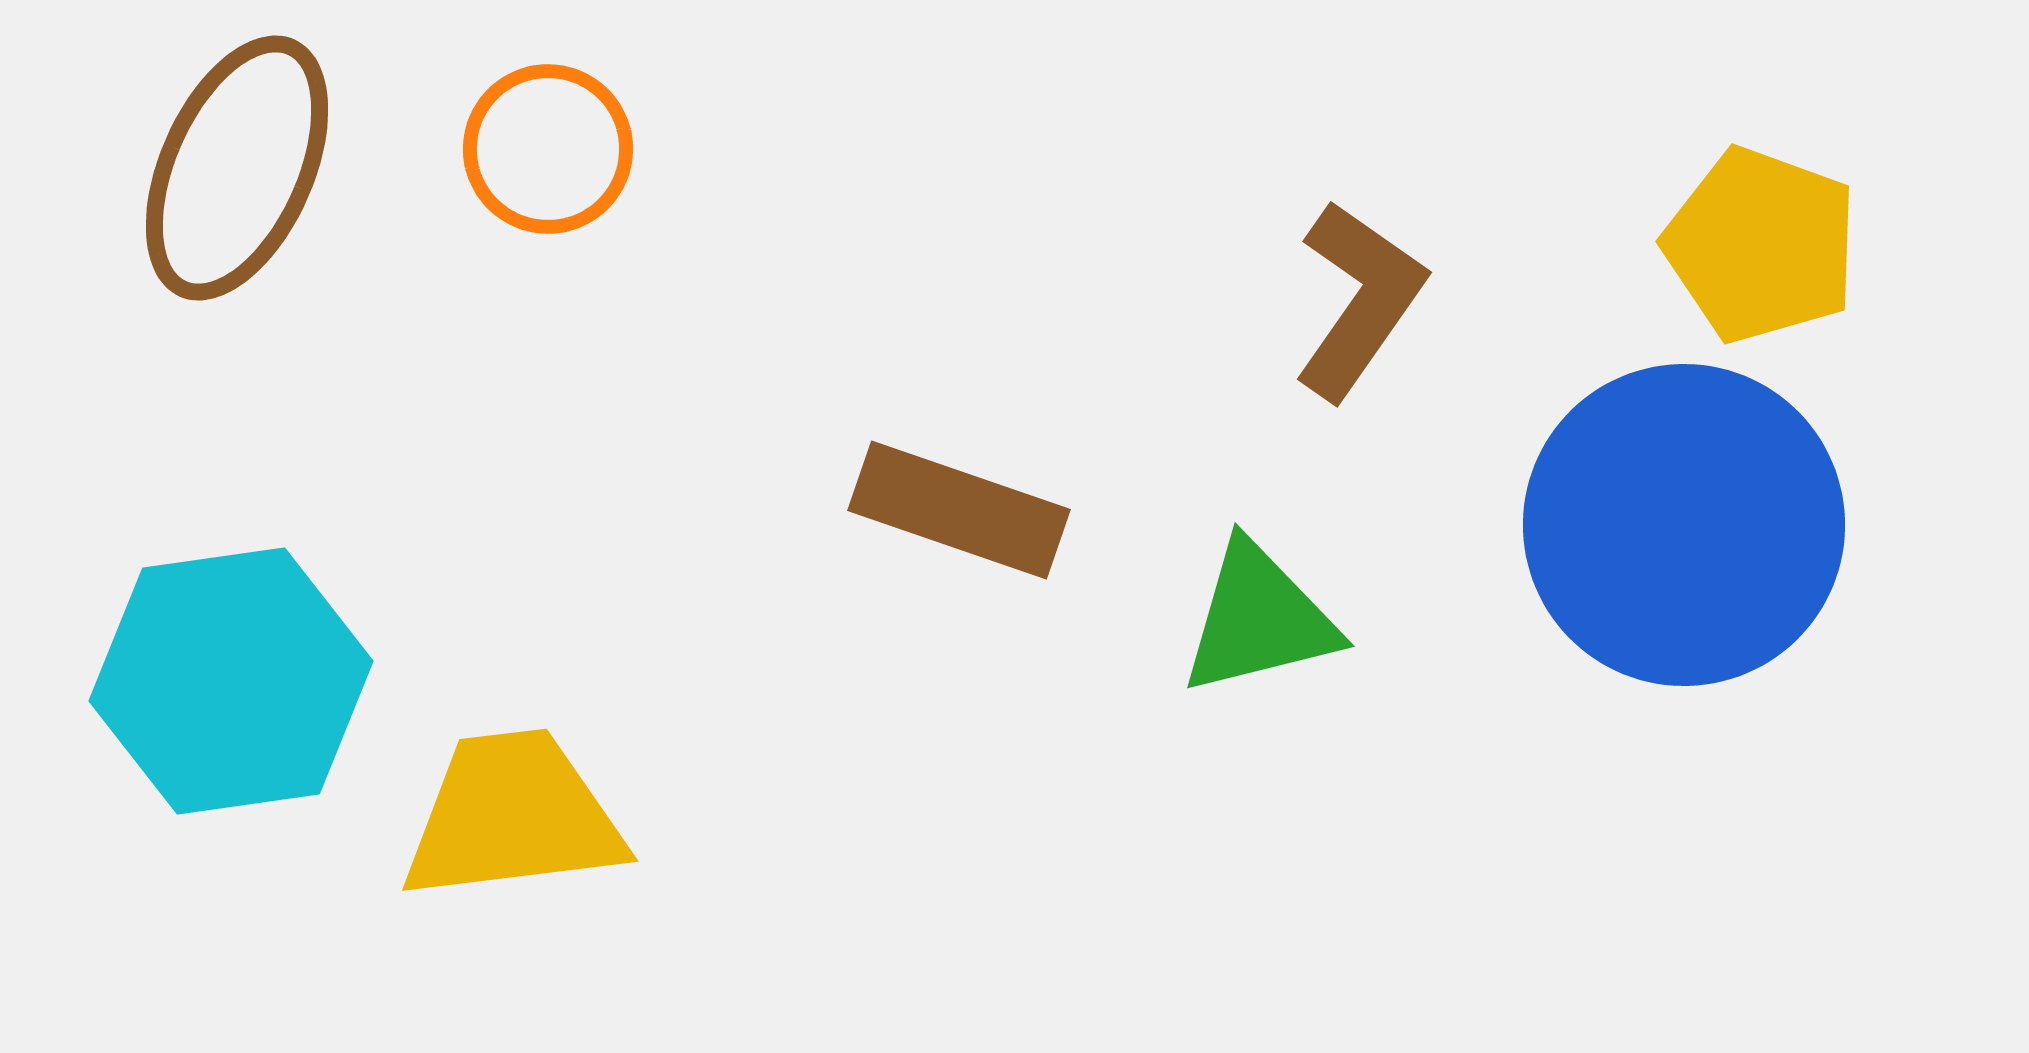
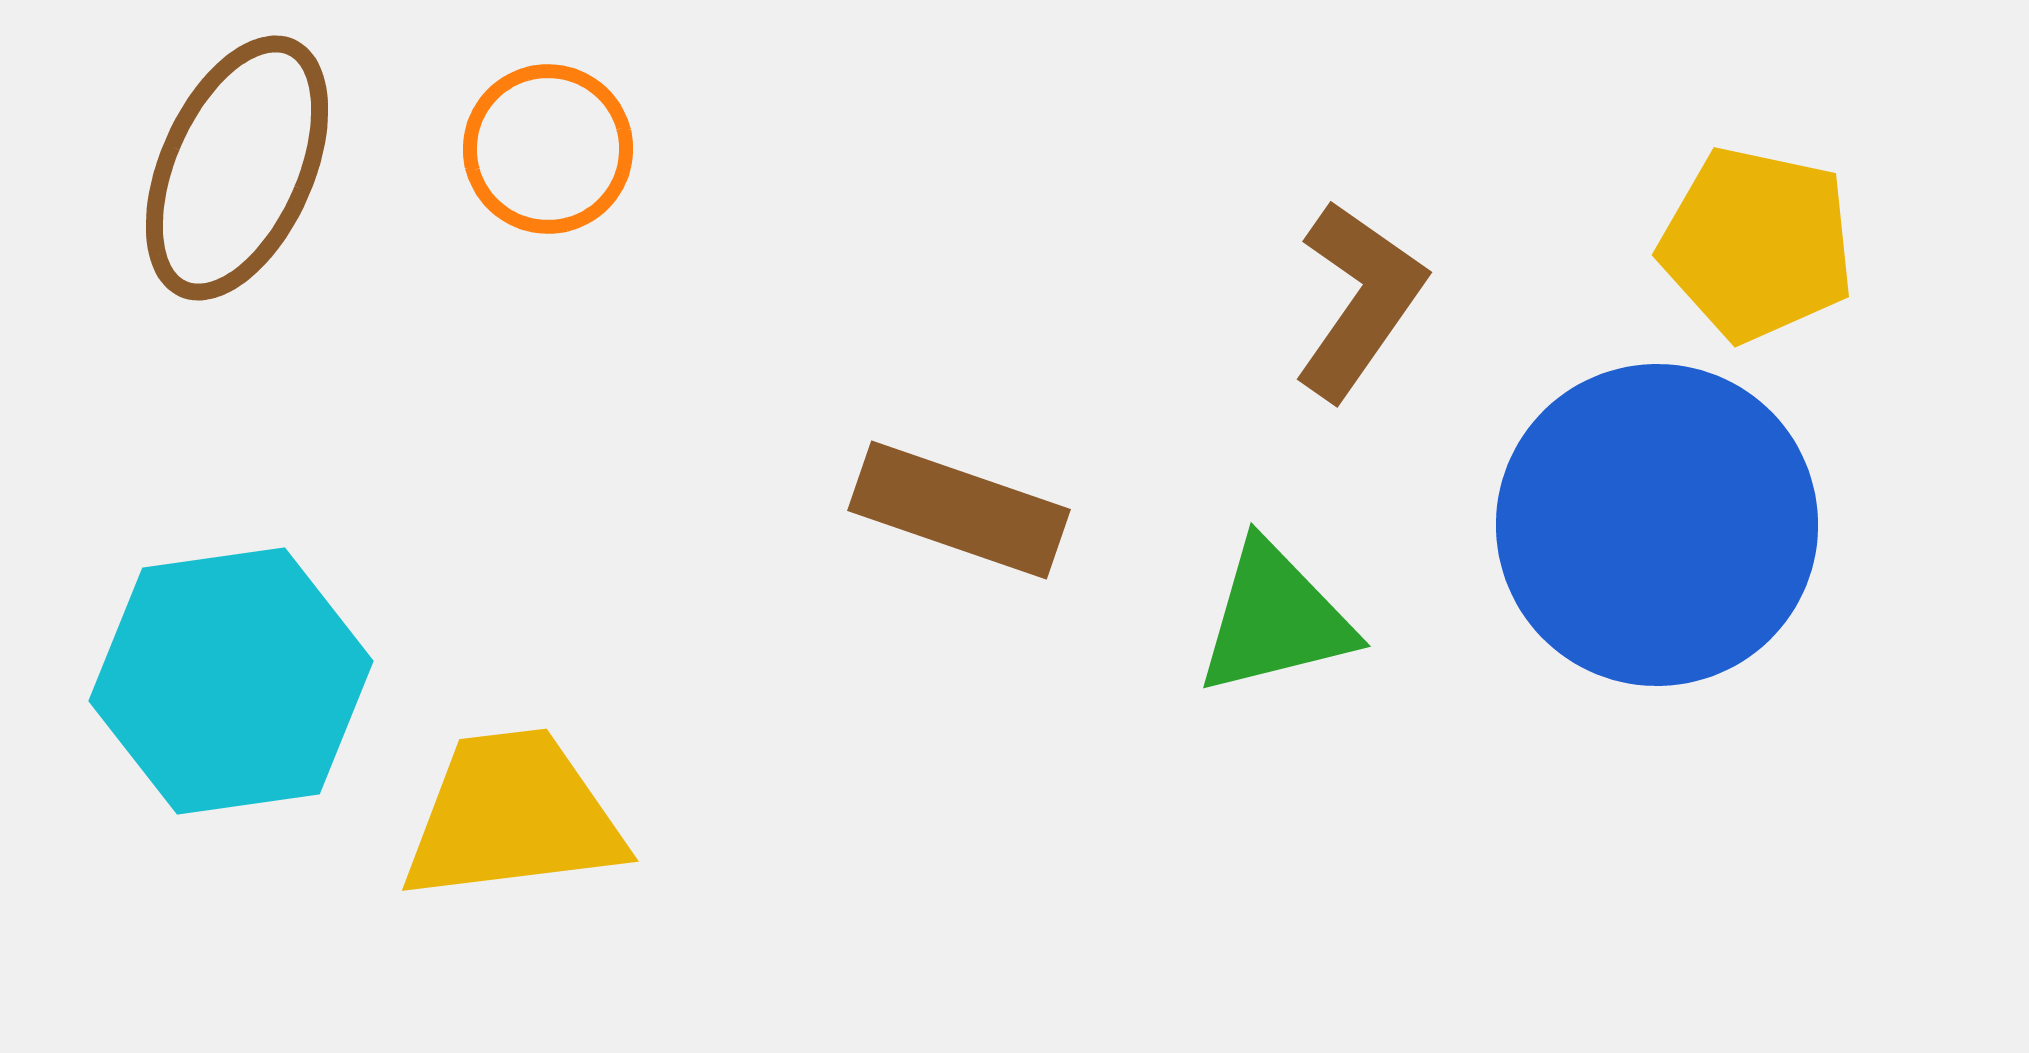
yellow pentagon: moved 4 px left, 1 px up; rotated 8 degrees counterclockwise
blue circle: moved 27 px left
green triangle: moved 16 px right
